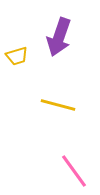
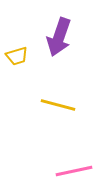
pink line: rotated 66 degrees counterclockwise
